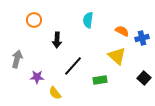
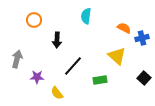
cyan semicircle: moved 2 px left, 4 px up
orange semicircle: moved 2 px right, 3 px up
yellow semicircle: moved 2 px right
